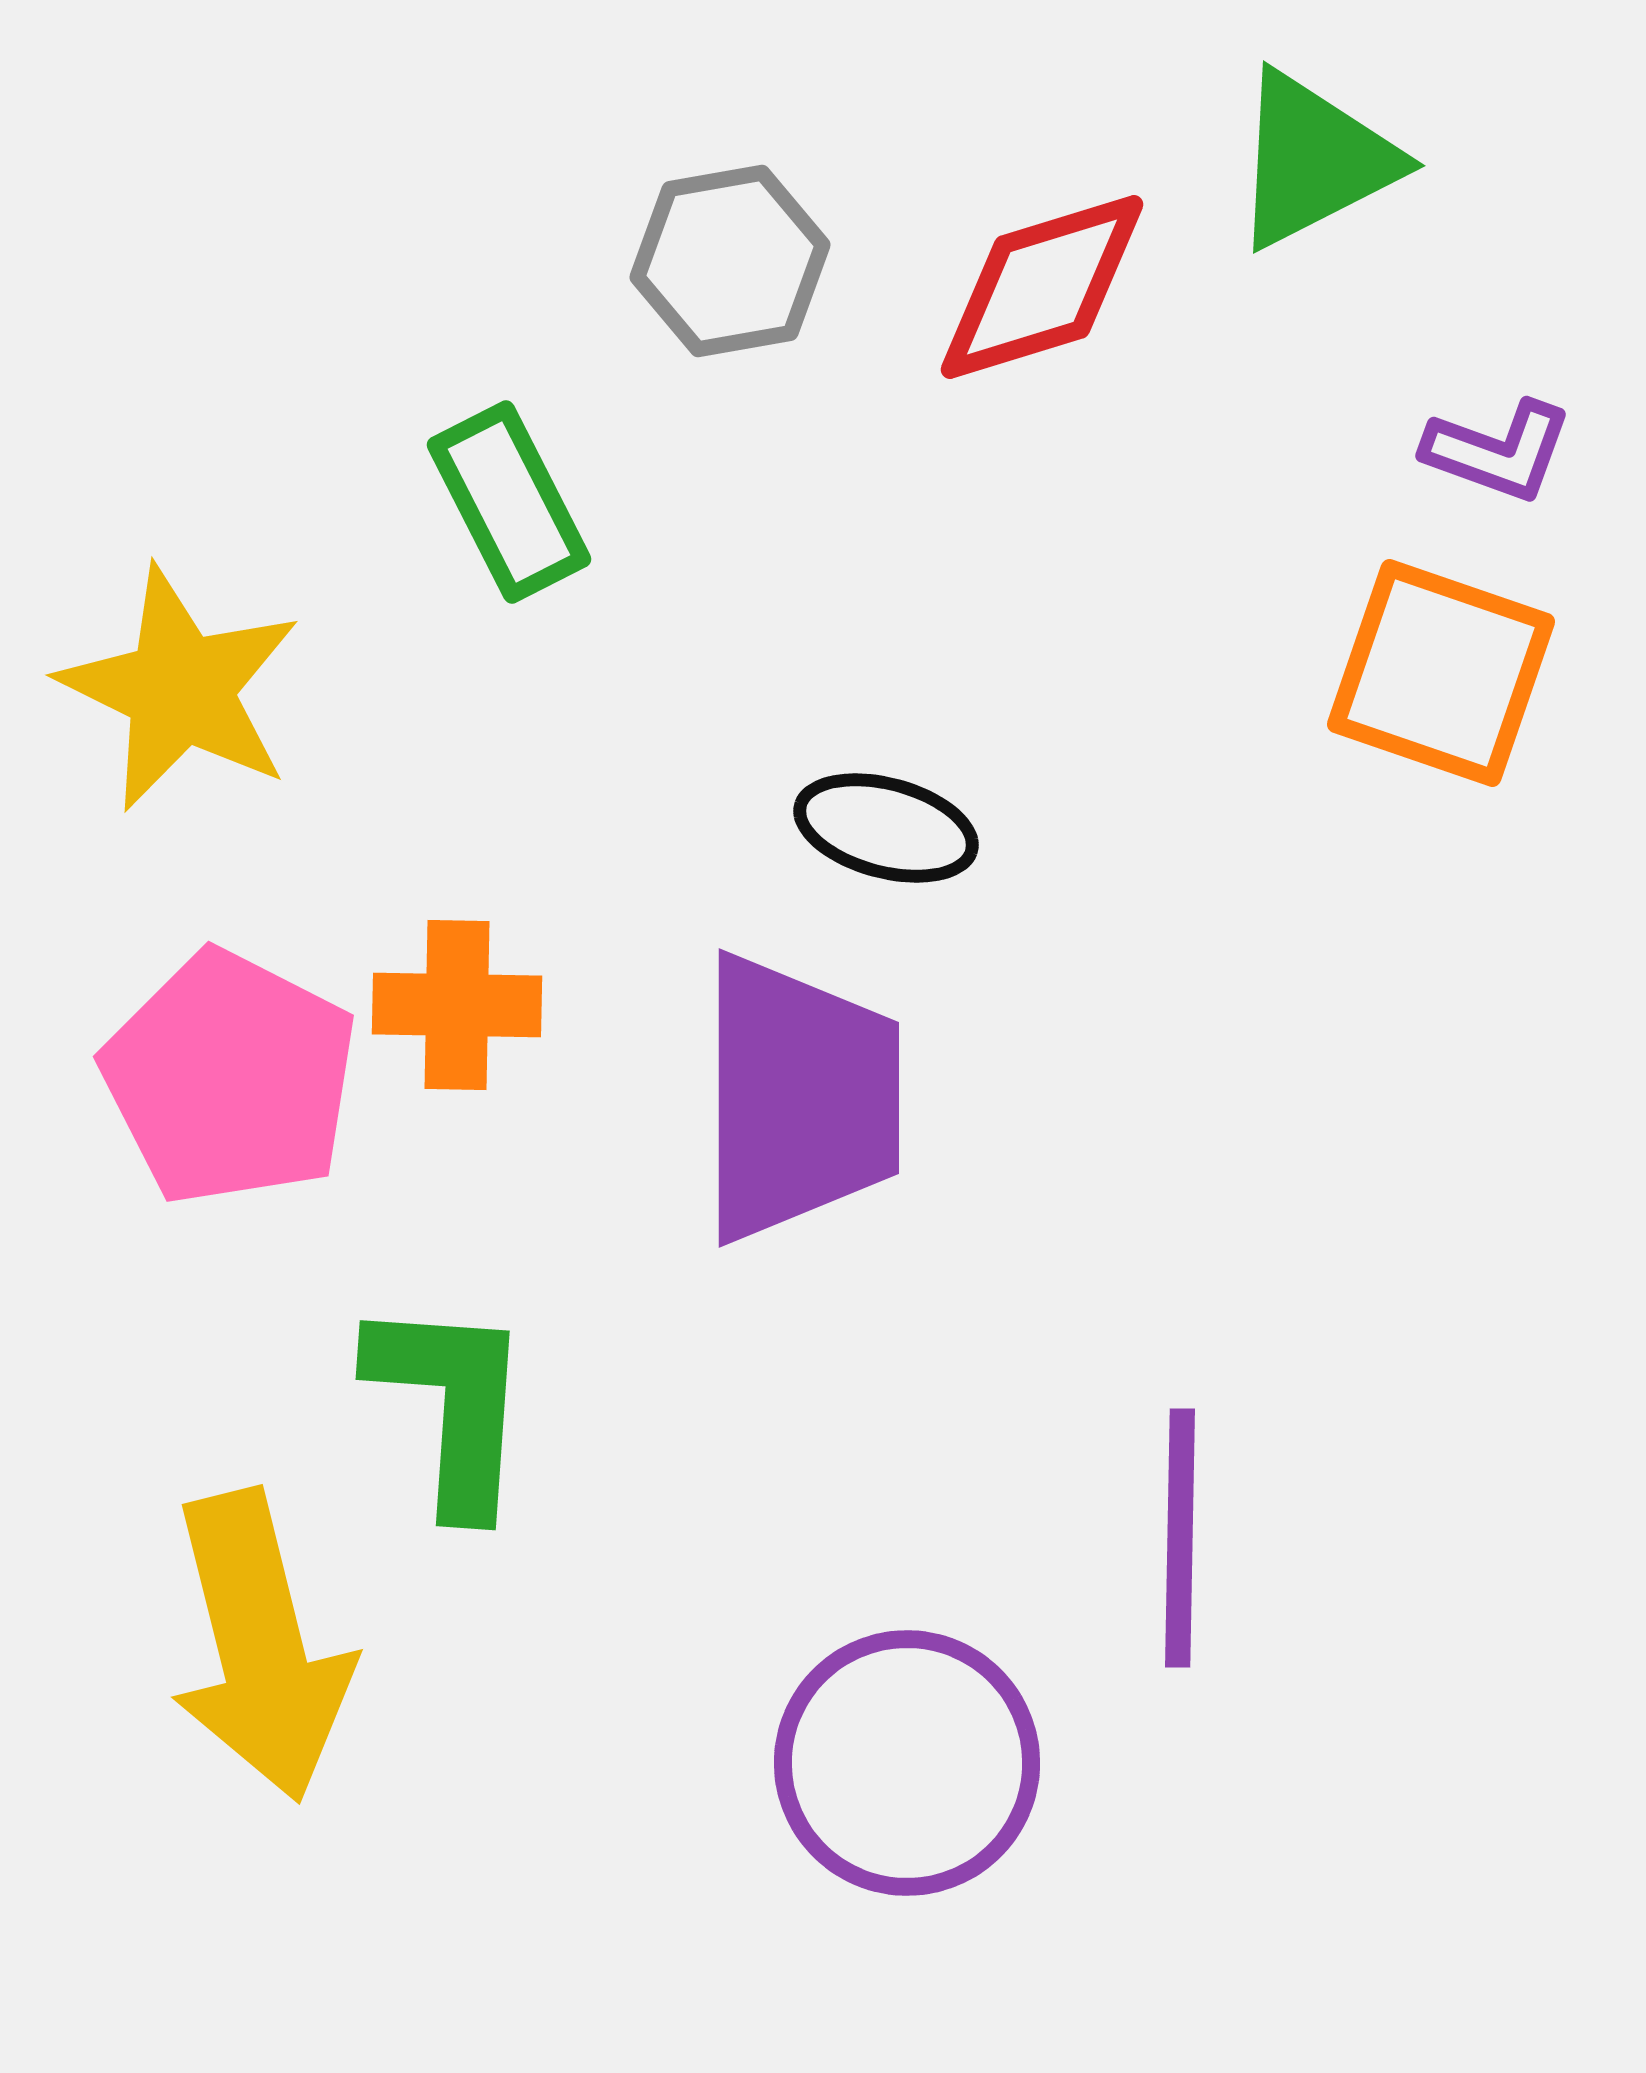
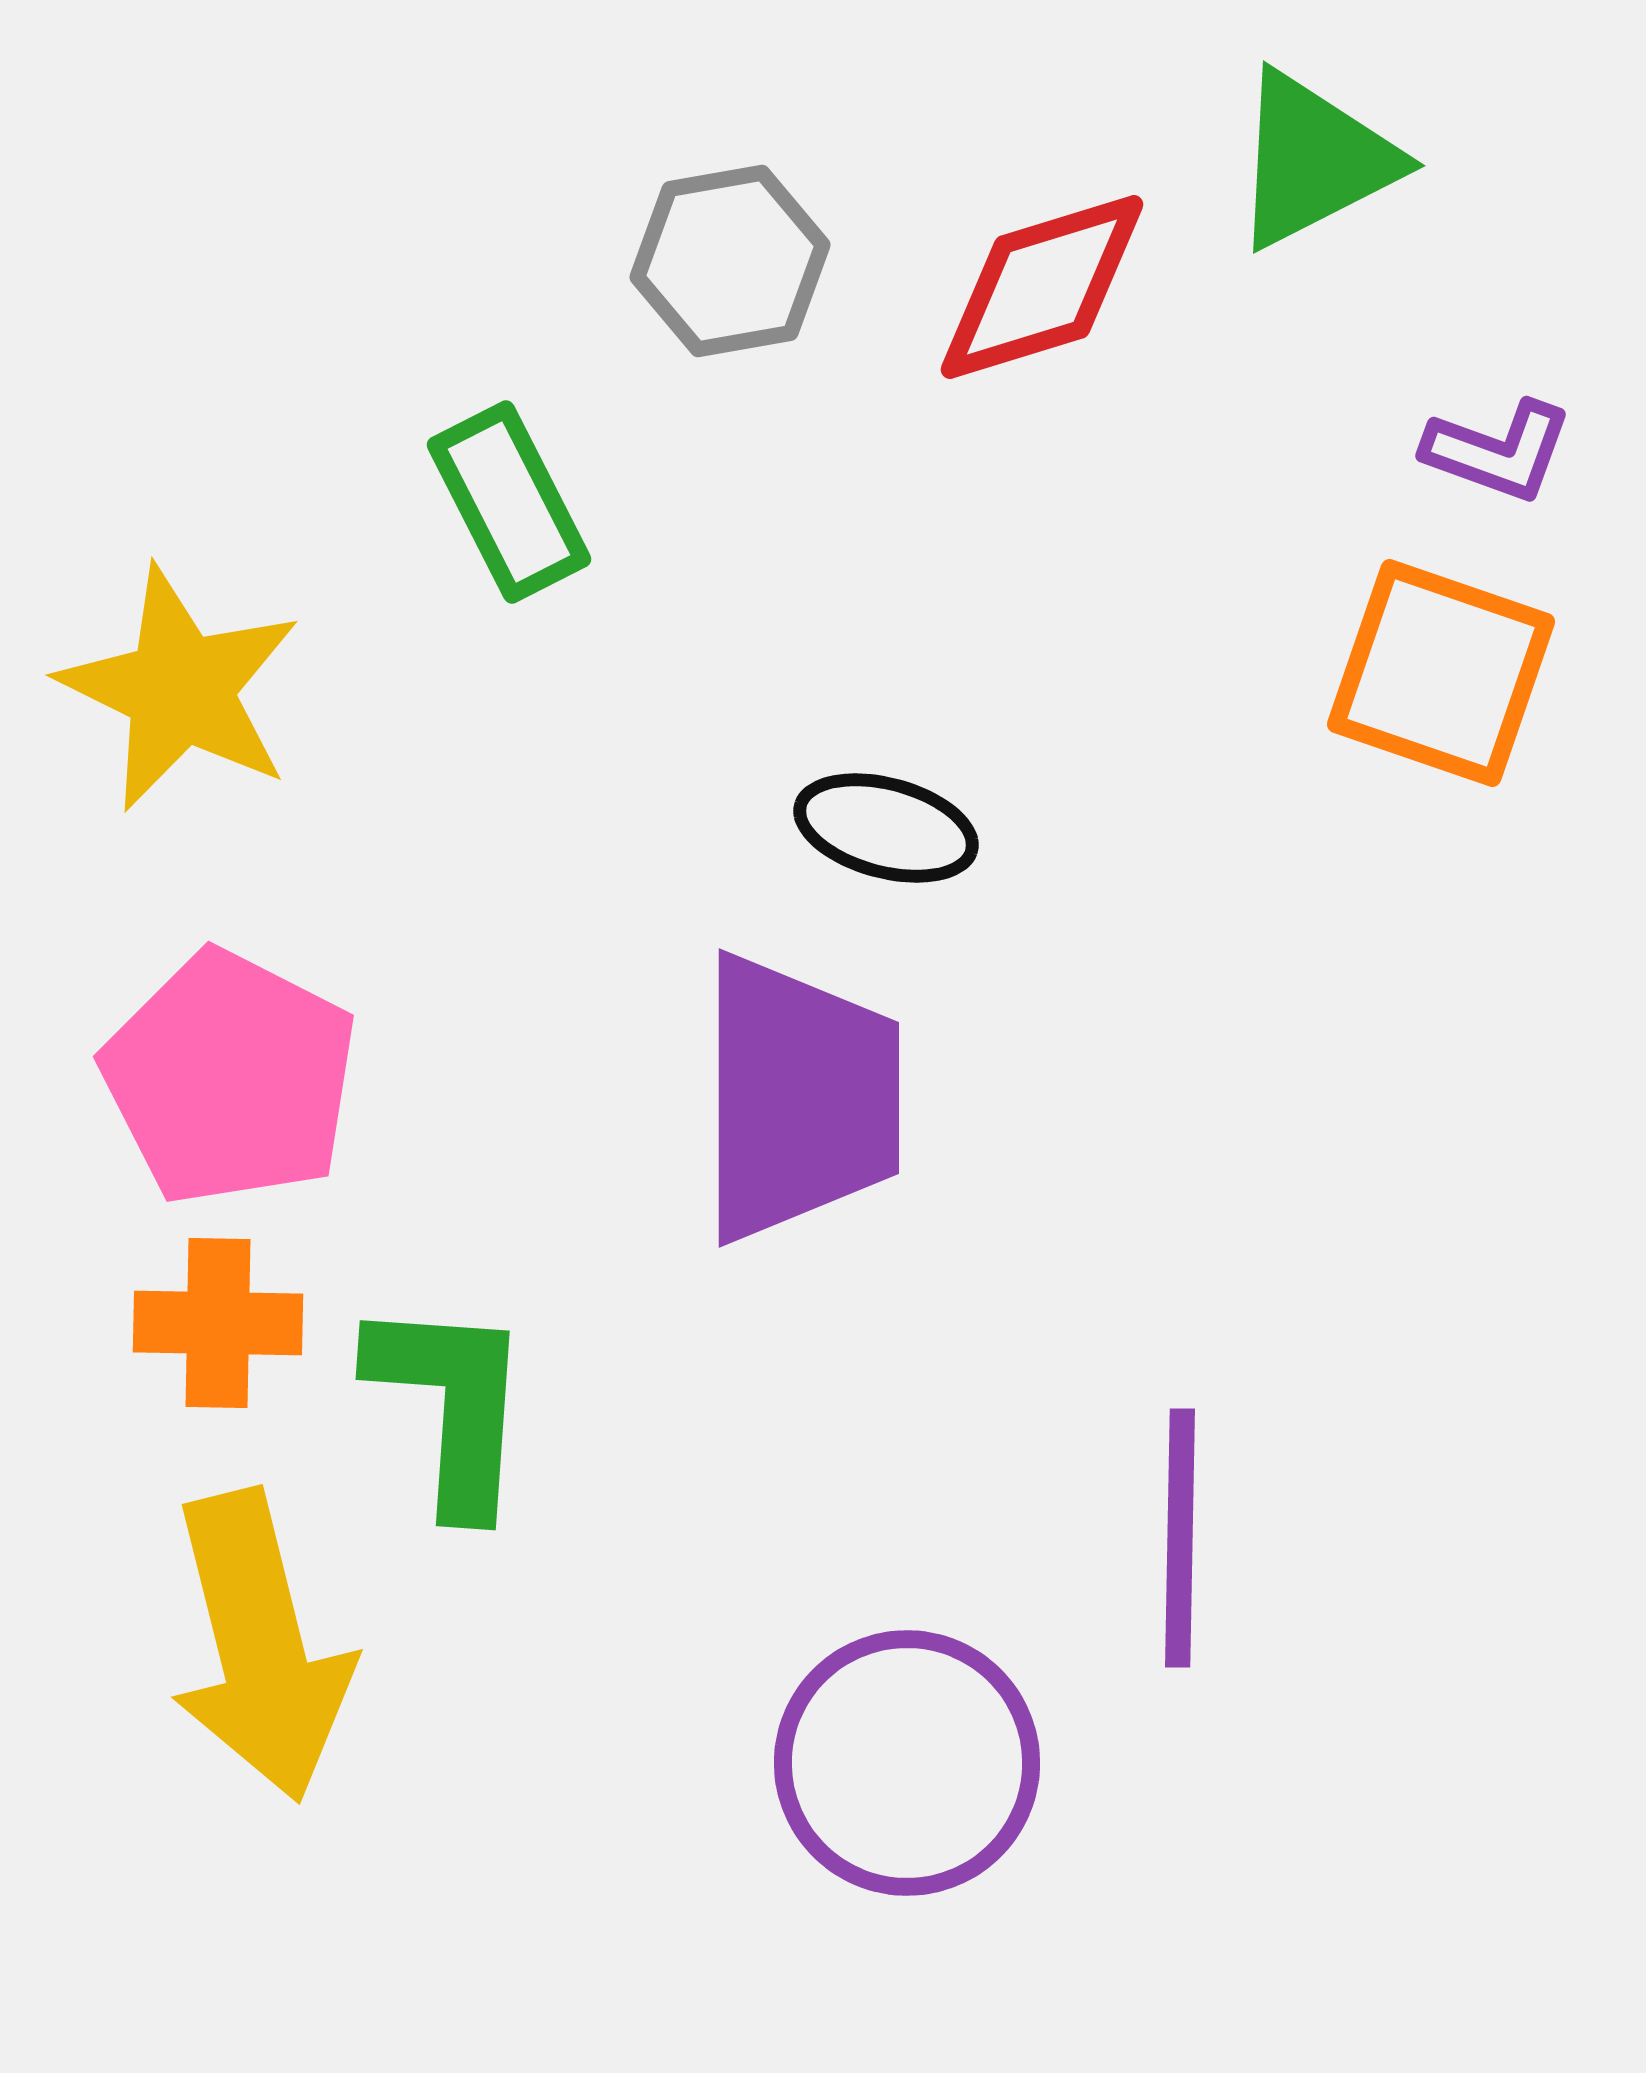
orange cross: moved 239 px left, 318 px down
